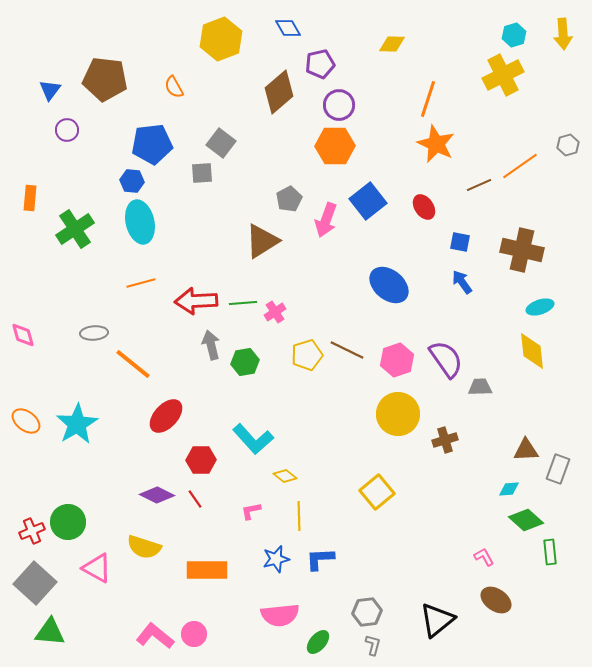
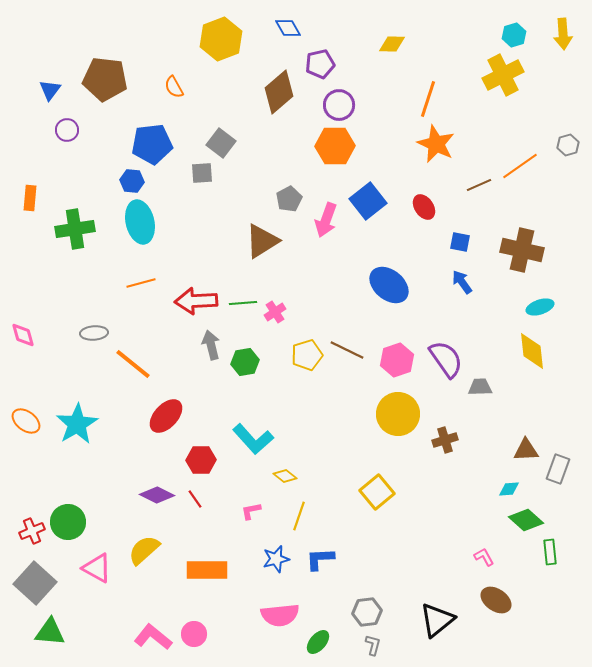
green cross at (75, 229): rotated 24 degrees clockwise
yellow line at (299, 516): rotated 20 degrees clockwise
yellow semicircle at (144, 547): moved 3 px down; rotated 120 degrees clockwise
pink L-shape at (155, 636): moved 2 px left, 1 px down
